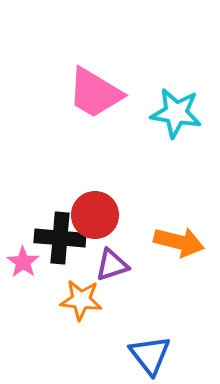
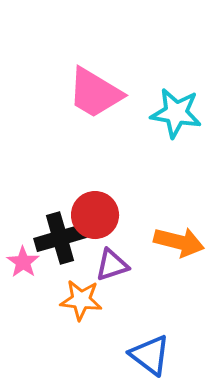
black cross: rotated 21 degrees counterclockwise
blue triangle: rotated 15 degrees counterclockwise
